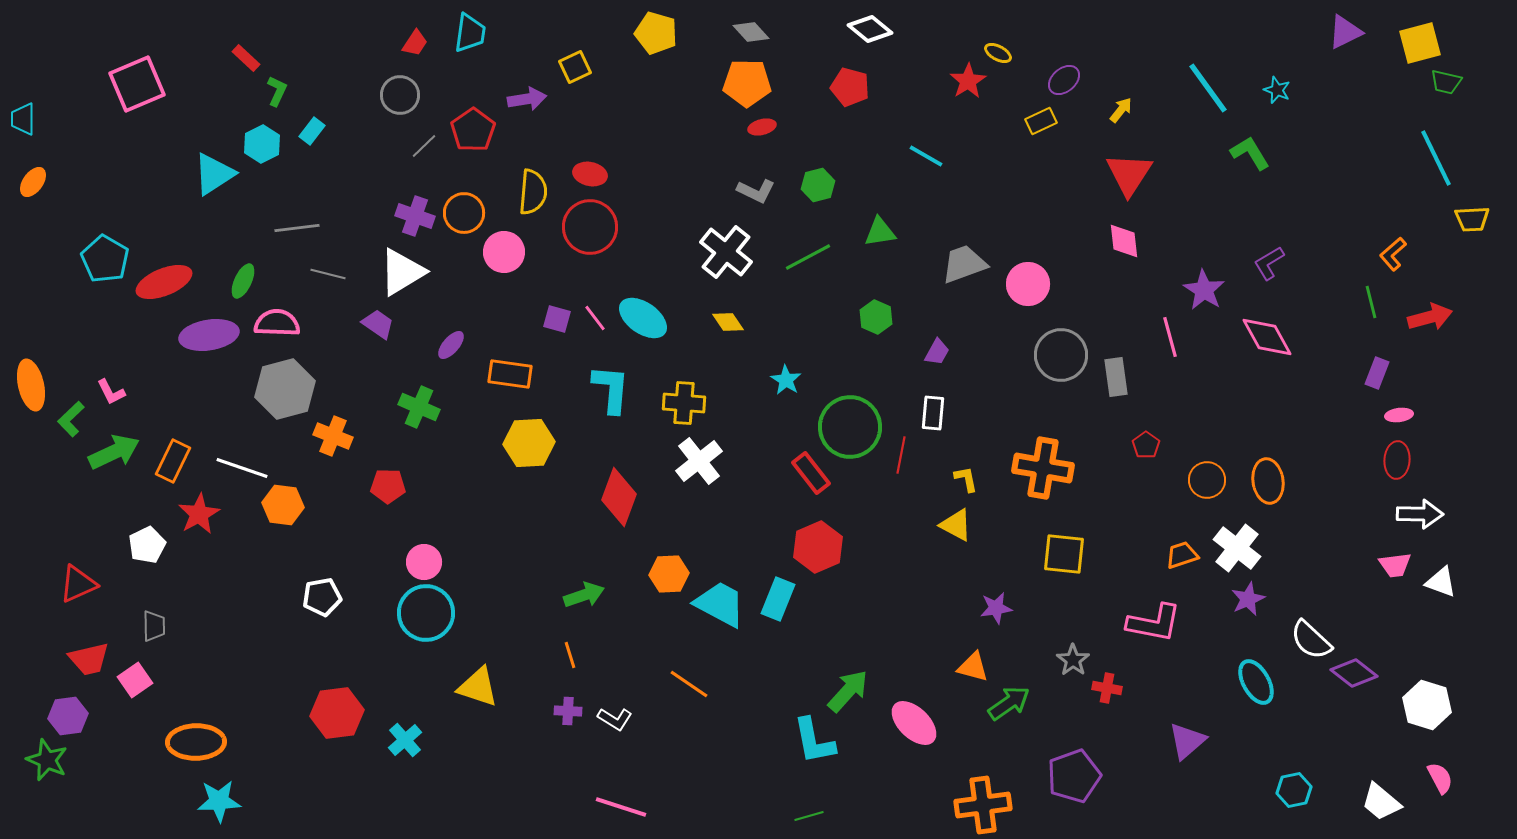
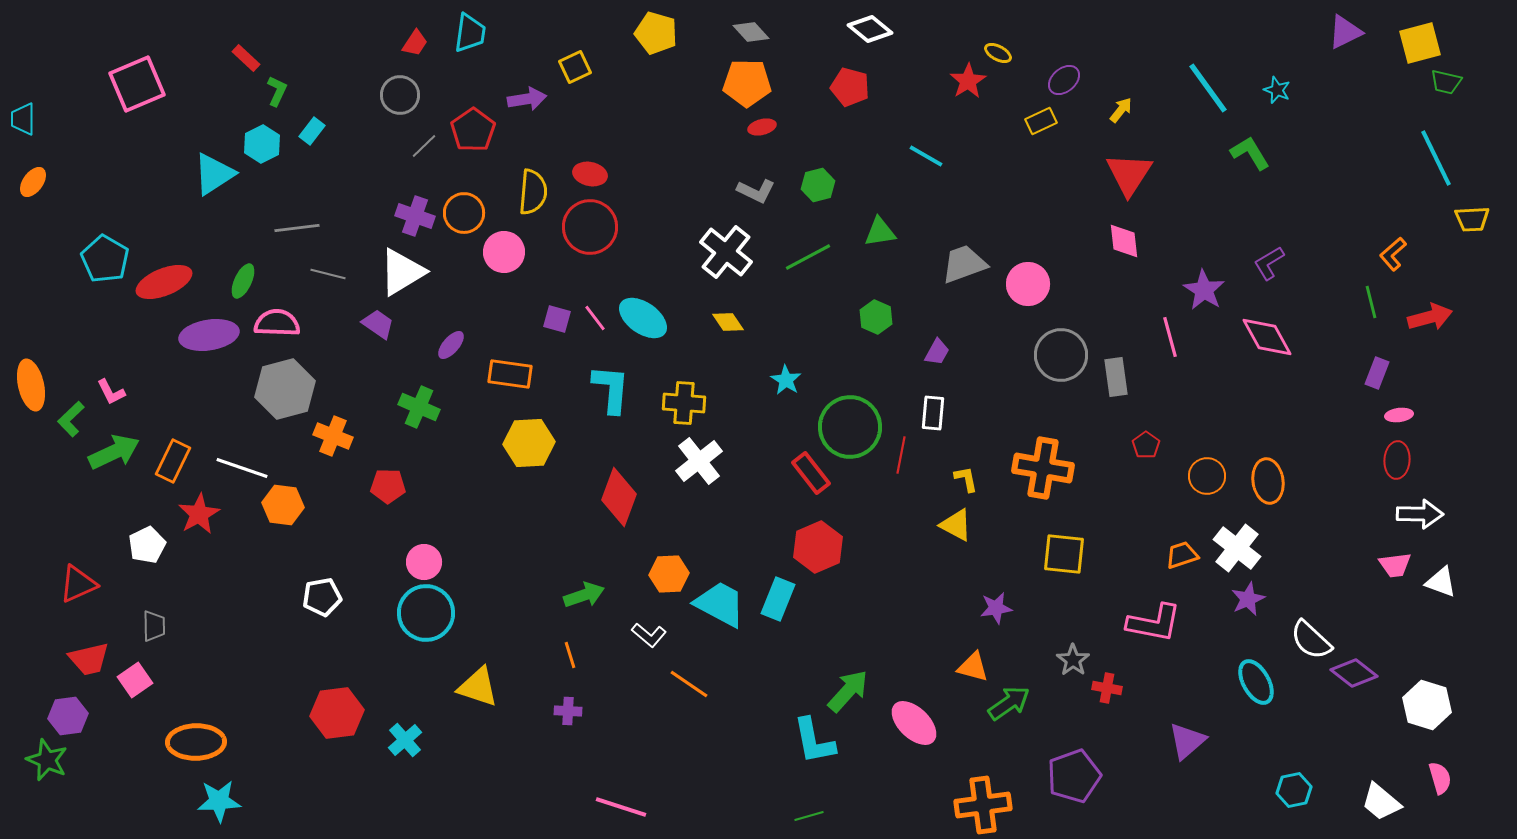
orange circle at (1207, 480): moved 4 px up
white L-shape at (615, 719): moved 34 px right, 84 px up; rotated 8 degrees clockwise
pink semicircle at (1440, 778): rotated 12 degrees clockwise
